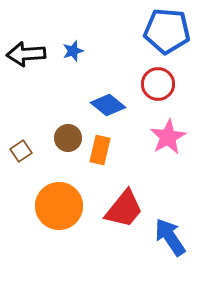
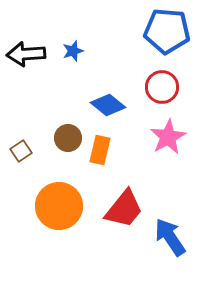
red circle: moved 4 px right, 3 px down
